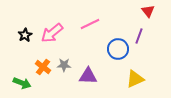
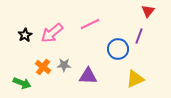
red triangle: rotated 16 degrees clockwise
